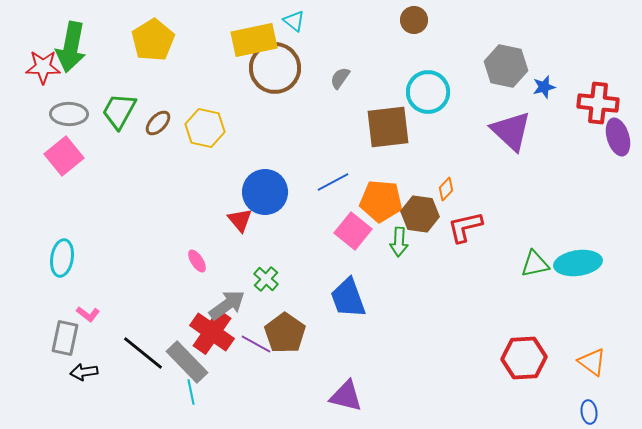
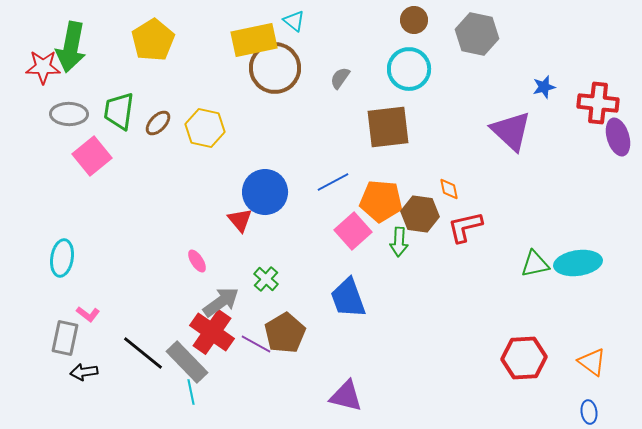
gray hexagon at (506, 66): moved 29 px left, 32 px up
cyan circle at (428, 92): moved 19 px left, 23 px up
green trapezoid at (119, 111): rotated 21 degrees counterclockwise
pink square at (64, 156): moved 28 px right
orange diamond at (446, 189): moved 3 px right; rotated 55 degrees counterclockwise
pink square at (353, 231): rotated 9 degrees clockwise
gray arrow at (227, 305): moved 6 px left, 3 px up
brown pentagon at (285, 333): rotated 6 degrees clockwise
